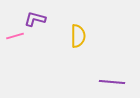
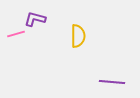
pink line: moved 1 px right, 2 px up
